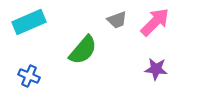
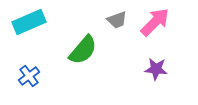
blue cross: rotated 30 degrees clockwise
